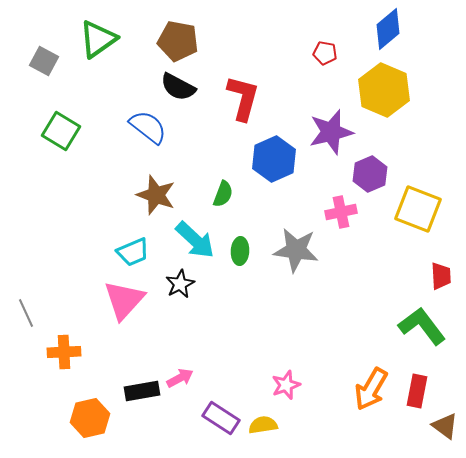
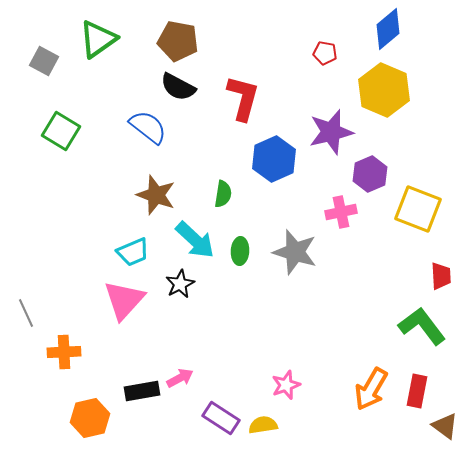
green semicircle: rotated 12 degrees counterclockwise
gray star: moved 1 px left, 2 px down; rotated 9 degrees clockwise
